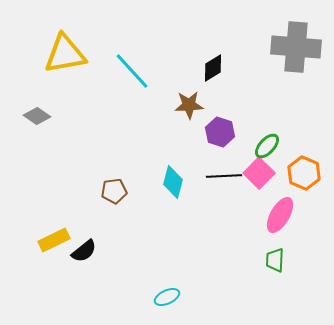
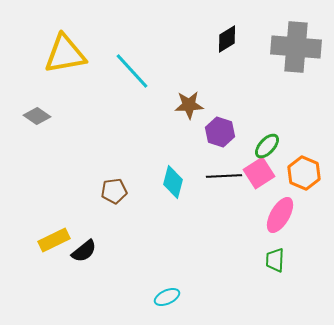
black diamond: moved 14 px right, 29 px up
pink square: rotated 12 degrees clockwise
